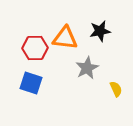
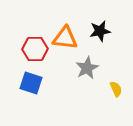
red hexagon: moved 1 px down
